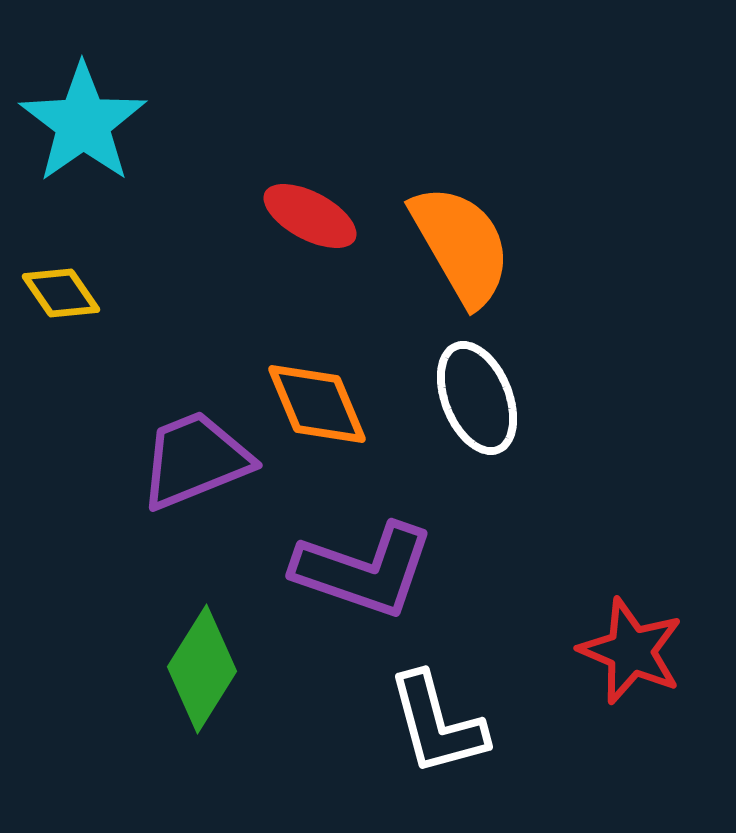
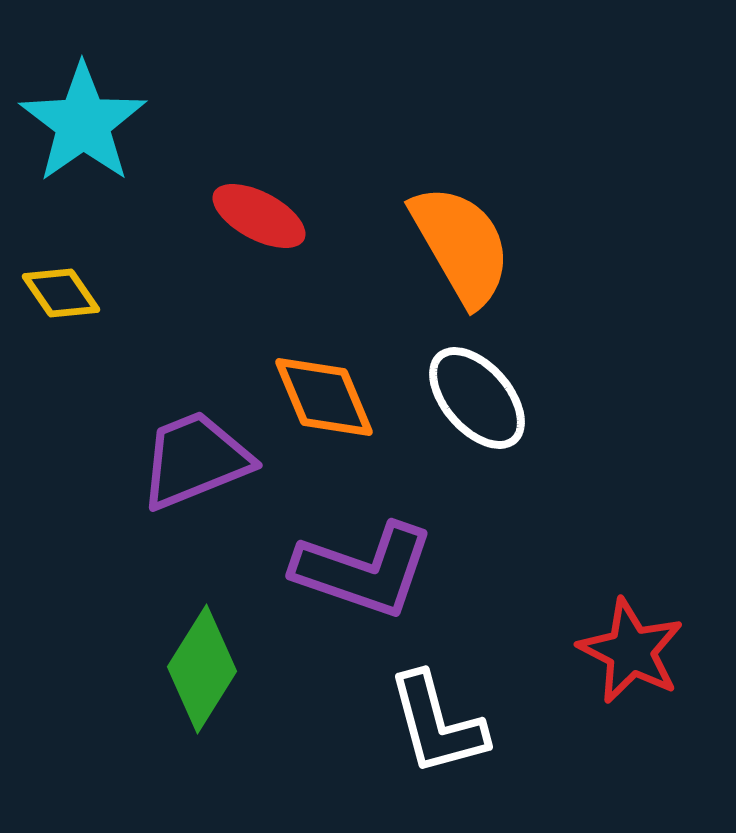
red ellipse: moved 51 px left
white ellipse: rotated 19 degrees counterclockwise
orange diamond: moved 7 px right, 7 px up
red star: rotated 4 degrees clockwise
